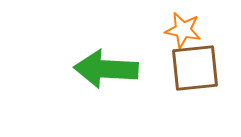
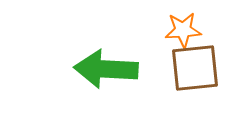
orange star: rotated 15 degrees counterclockwise
